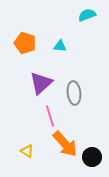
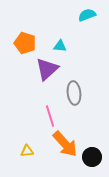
purple triangle: moved 6 px right, 14 px up
yellow triangle: rotated 40 degrees counterclockwise
